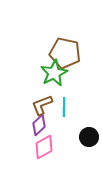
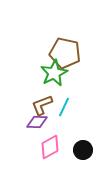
cyan line: rotated 24 degrees clockwise
purple diamond: moved 2 px left, 3 px up; rotated 45 degrees clockwise
black circle: moved 6 px left, 13 px down
pink diamond: moved 6 px right
